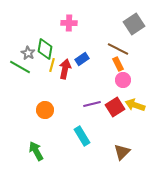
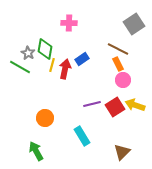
orange circle: moved 8 px down
